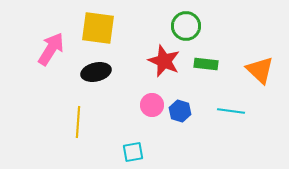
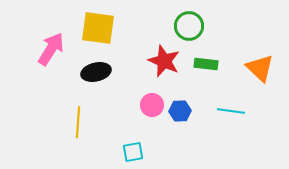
green circle: moved 3 px right
orange triangle: moved 2 px up
blue hexagon: rotated 20 degrees counterclockwise
